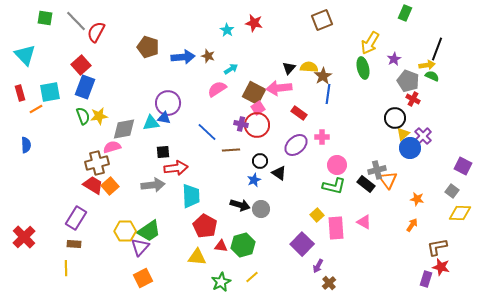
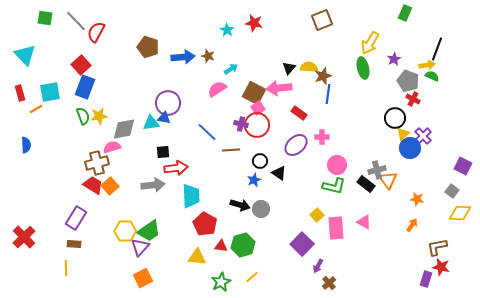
brown star at (323, 76): rotated 12 degrees clockwise
red pentagon at (205, 226): moved 2 px up
